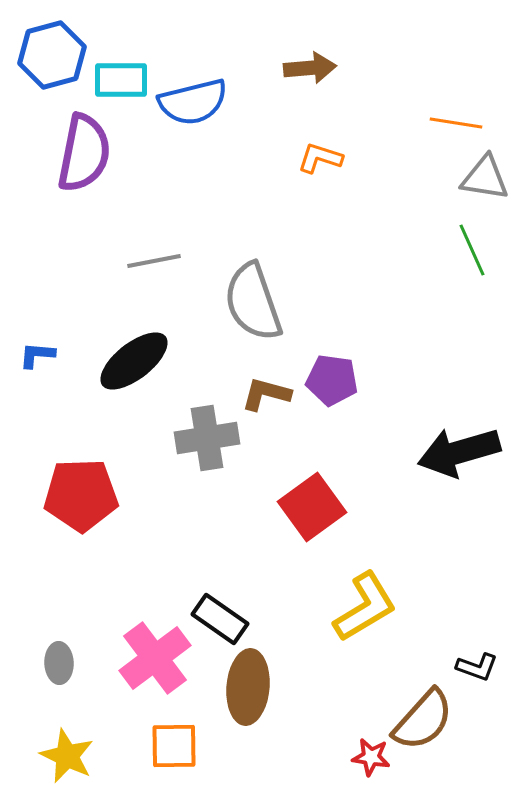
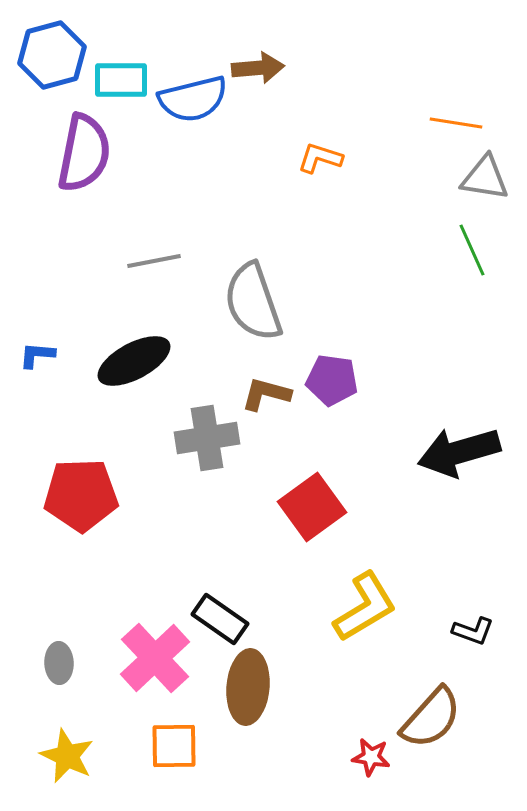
brown arrow: moved 52 px left
blue semicircle: moved 3 px up
black ellipse: rotated 10 degrees clockwise
pink cross: rotated 6 degrees counterclockwise
black L-shape: moved 4 px left, 36 px up
brown semicircle: moved 8 px right, 2 px up
